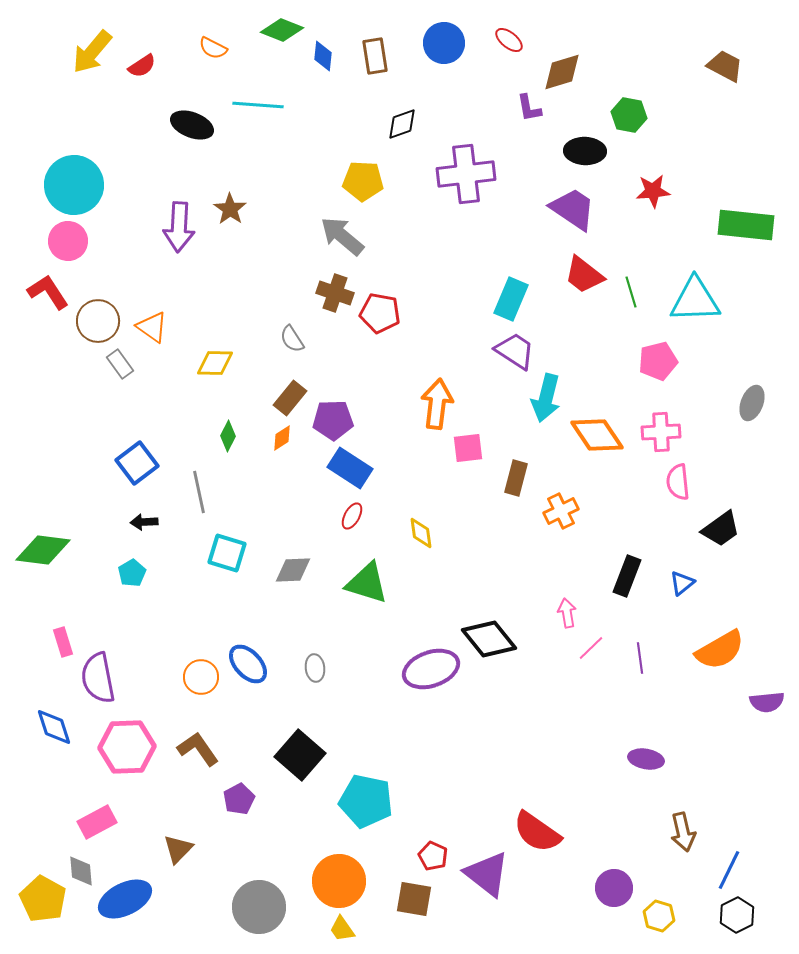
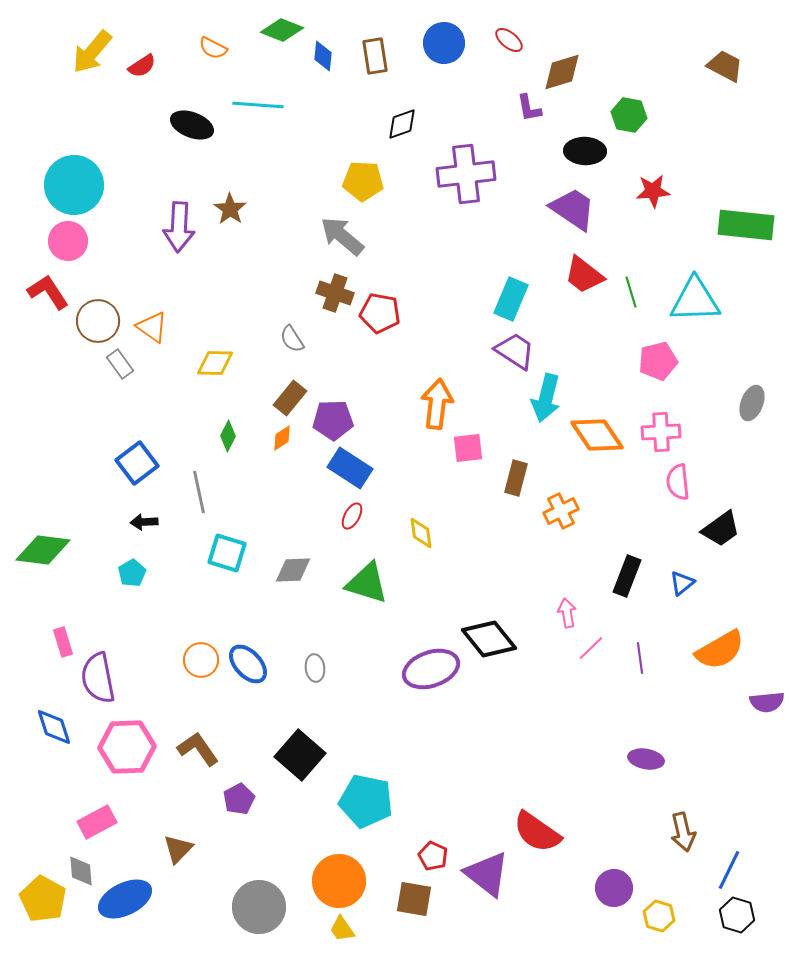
orange circle at (201, 677): moved 17 px up
black hexagon at (737, 915): rotated 16 degrees counterclockwise
